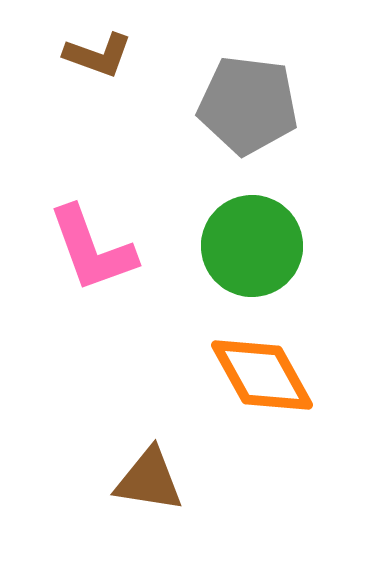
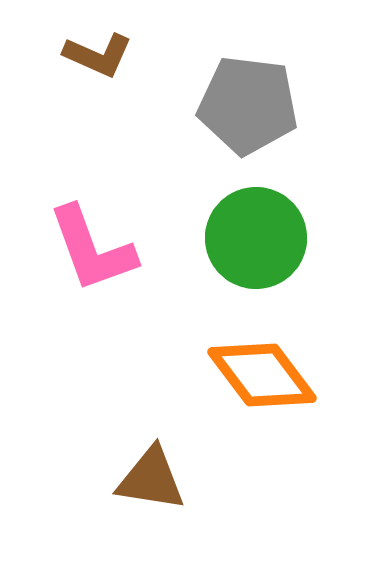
brown L-shape: rotated 4 degrees clockwise
green circle: moved 4 px right, 8 px up
orange diamond: rotated 8 degrees counterclockwise
brown triangle: moved 2 px right, 1 px up
